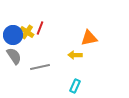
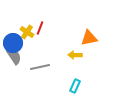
blue circle: moved 8 px down
